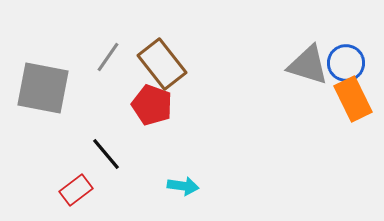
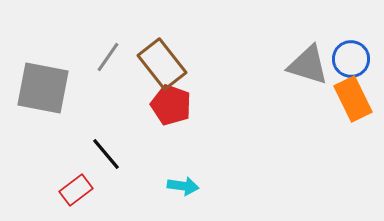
blue circle: moved 5 px right, 4 px up
red pentagon: moved 19 px right
